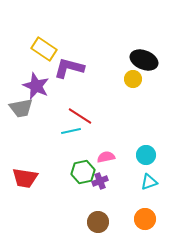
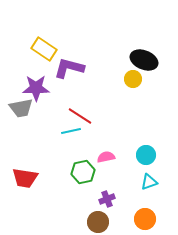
purple star: moved 2 px down; rotated 24 degrees counterclockwise
purple cross: moved 7 px right, 18 px down
